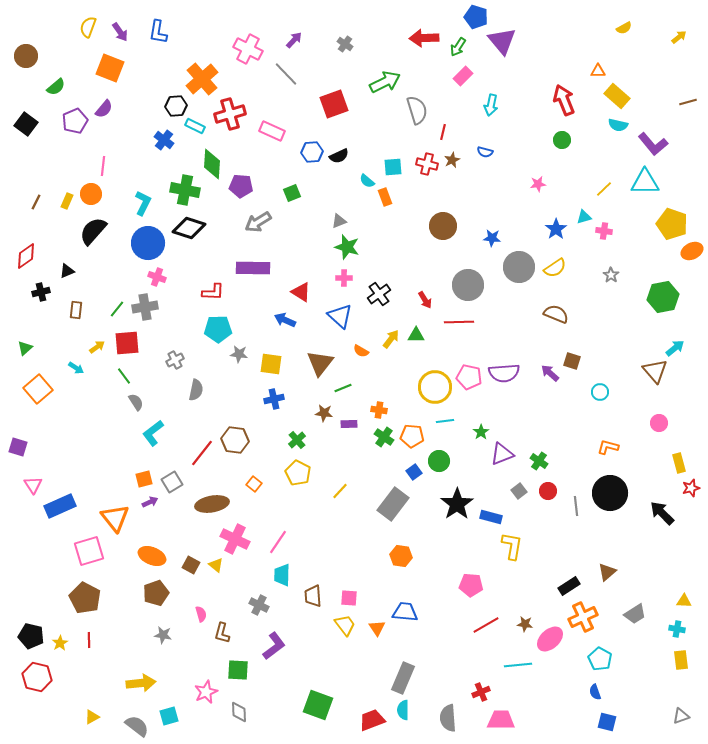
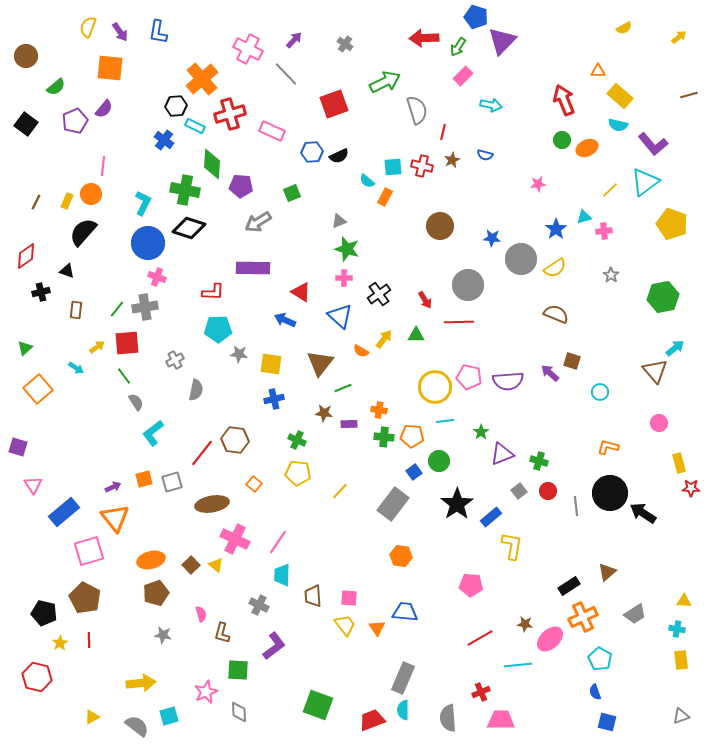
purple triangle at (502, 41): rotated 24 degrees clockwise
orange square at (110, 68): rotated 16 degrees counterclockwise
yellow rectangle at (617, 96): moved 3 px right
brown line at (688, 102): moved 1 px right, 7 px up
cyan arrow at (491, 105): rotated 90 degrees counterclockwise
blue semicircle at (485, 152): moved 3 px down
red cross at (427, 164): moved 5 px left, 2 px down
cyan triangle at (645, 182): rotated 36 degrees counterclockwise
yellow line at (604, 189): moved 6 px right, 1 px down
orange rectangle at (385, 197): rotated 48 degrees clockwise
brown circle at (443, 226): moved 3 px left
black semicircle at (93, 231): moved 10 px left, 1 px down
pink cross at (604, 231): rotated 14 degrees counterclockwise
green star at (347, 247): moved 2 px down
orange ellipse at (692, 251): moved 105 px left, 103 px up
gray circle at (519, 267): moved 2 px right, 8 px up
black triangle at (67, 271): rotated 42 degrees clockwise
yellow arrow at (391, 339): moved 7 px left
purple semicircle at (504, 373): moved 4 px right, 8 px down
green cross at (384, 437): rotated 30 degrees counterclockwise
green cross at (297, 440): rotated 24 degrees counterclockwise
green cross at (539, 461): rotated 18 degrees counterclockwise
yellow pentagon at (298, 473): rotated 20 degrees counterclockwise
gray square at (172, 482): rotated 15 degrees clockwise
red star at (691, 488): rotated 18 degrees clockwise
purple arrow at (150, 502): moved 37 px left, 15 px up
blue rectangle at (60, 506): moved 4 px right, 6 px down; rotated 16 degrees counterclockwise
black arrow at (662, 513): moved 19 px left; rotated 12 degrees counterclockwise
blue rectangle at (491, 517): rotated 55 degrees counterclockwise
orange ellipse at (152, 556): moved 1 px left, 4 px down; rotated 36 degrees counterclockwise
brown square at (191, 565): rotated 18 degrees clockwise
red line at (486, 625): moved 6 px left, 13 px down
black pentagon at (31, 636): moved 13 px right, 23 px up
